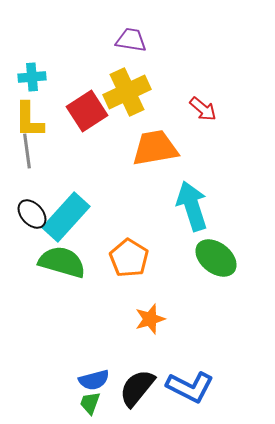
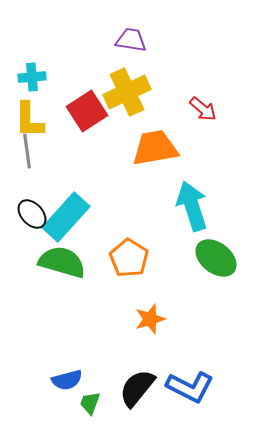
blue semicircle: moved 27 px left
